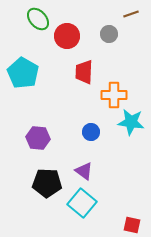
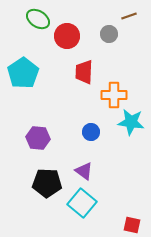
brown line: moved 2 px left, 2 px down
green ellipse: rotated 15 degrees counterclockwise
cyan pentagon: rotated 8 degrees clockwise
